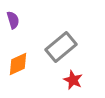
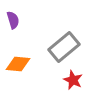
gray rectangle: moved 3 px right
orange diamond: rotated 30 degrees clockwise
